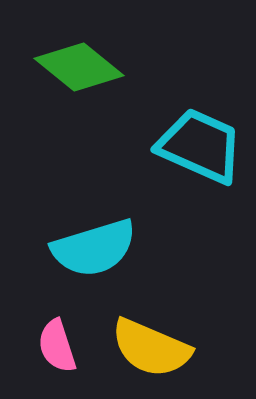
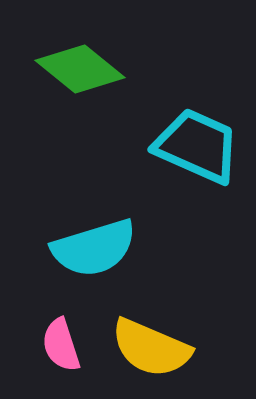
green diamond: moved 1 px right, 2 px down
cyan trapezoid: moved 3 px left
pink semicircle: moved 4 px right, 1 px up
